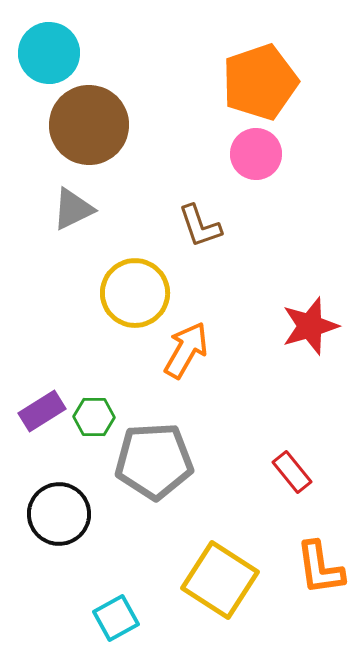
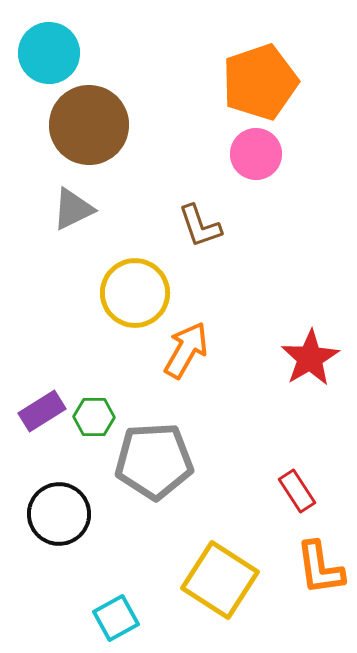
red star: moved 32 px down; rotated 14 degrees counterclockwise
red rectangle: moved 5 px right, 19 px down; rotated 6 degrees clockwise
